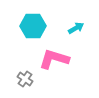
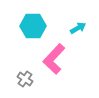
cyan arrow: moved 2 px right
pink L-shape: rotated 64 degrees counterclockwise
